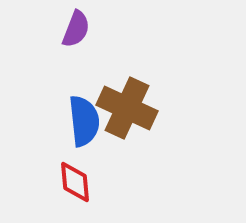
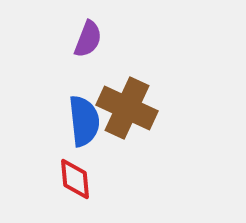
purple semicircle: moved 12 px right, 10 px down
red diamond: moved 3 px up
